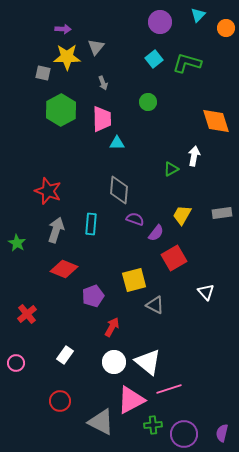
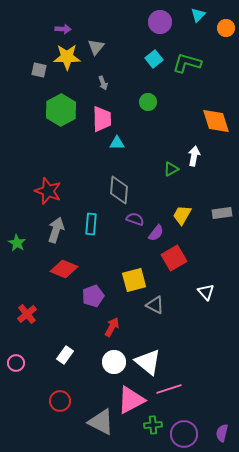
gray square at (43, 73): moved 4 px left, 3 px up
